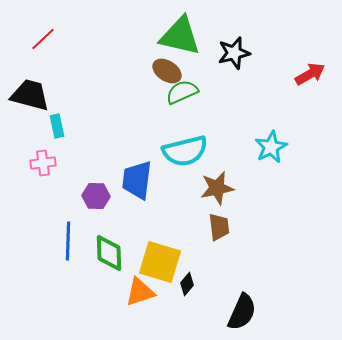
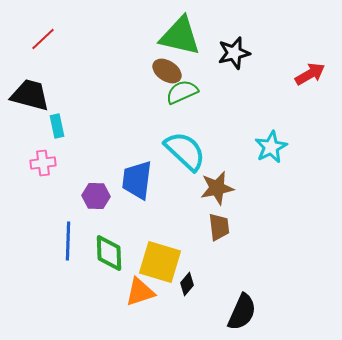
cyan semicircle: rotated 123 degrees counterclockwise
